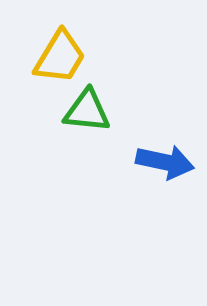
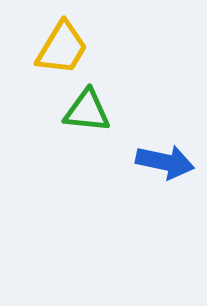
yellow trapezoid: moved 2 px right, 9 px up
